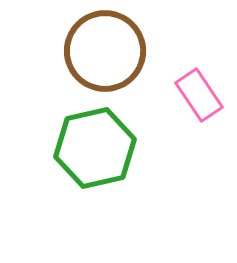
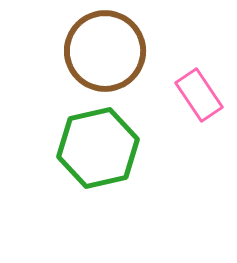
green hexagon: moved 3 px right
